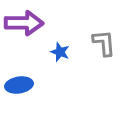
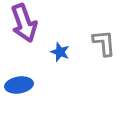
purple arrow: rotated 69 degrees clockwise
